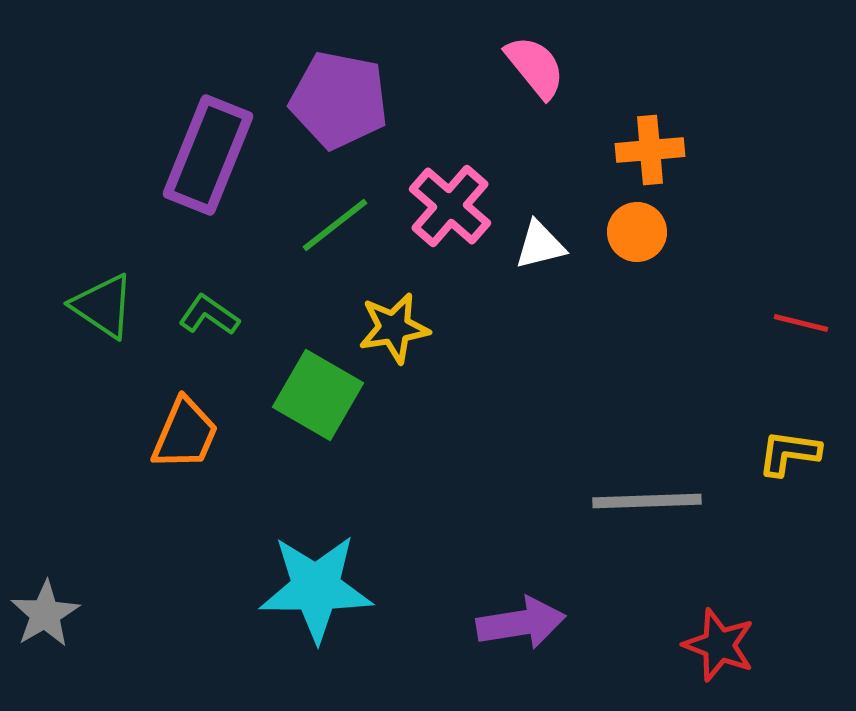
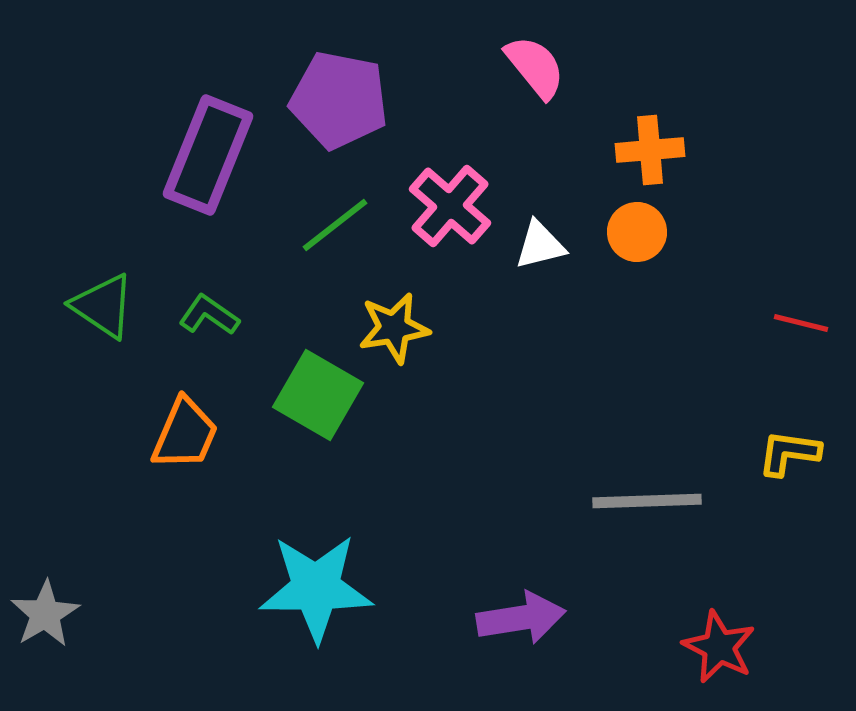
purple arrow: moved 5 px up
red star: moved 2 px down; rotated 6 degrees clockwise
